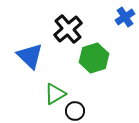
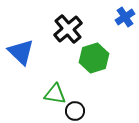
blue triangle: moved 9 px left, 4 px up
green triangle: rotated 40 degrees clockwise
